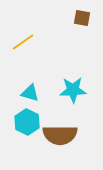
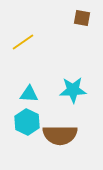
cyan triangle: moved 1 px left, 1 px down; rotated 12 degrees counterclockwise
